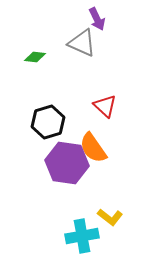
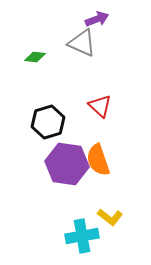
purple arrow: rotated 85 degrees counterclockwise
red triangle: moved 5 px left
orange semicircle: moved 5 px right, 12 px down; rotated 16 degrees clockwise
purple hexagon: moved 1 px down
